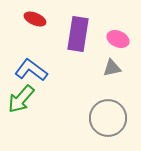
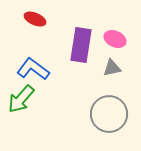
purple rectangle: moved 3 px right, 11 px down
pink ellipse: moved 3 px left
blue L-shape: moved 2 px right, 1 px up
gray circle: moved 1 px right, 4 px up
